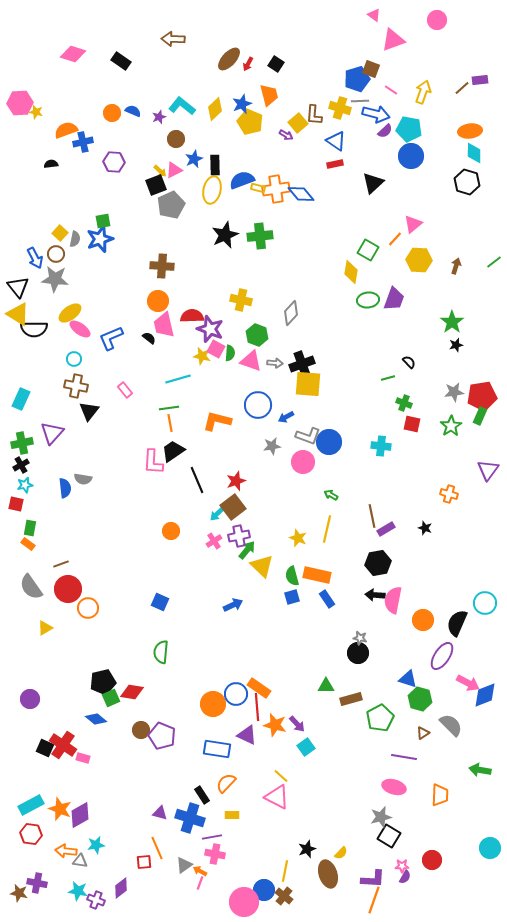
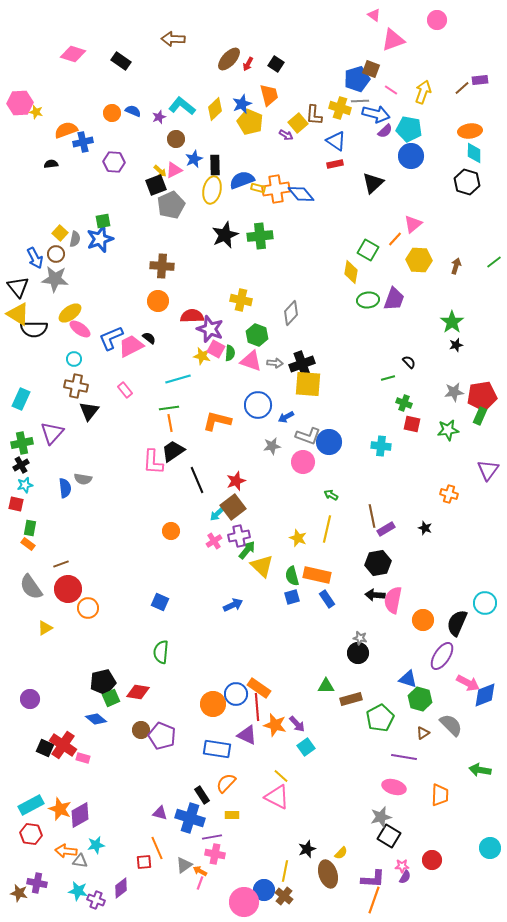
pink trapezoid at (164, 325): moved 33 px left, 21 px down; rotated 76 degrees clockwise
green star at (451, 426): moved 3 px left, 4 px down; rotated 25 degrees clockwise
red diamond at (132, 692): moved 6 px right
